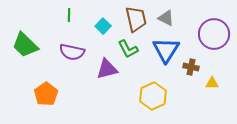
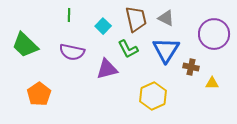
orange pentagon: moved 7 px left
